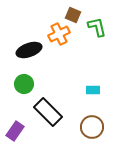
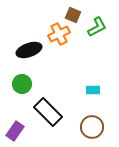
green L-shape: rotated 75 degrees clockwise
green circle: moved 2 px left
